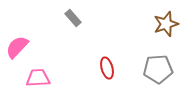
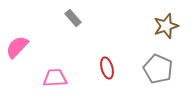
brown star: moved 2 px down
gray pentagon: rotated 28 degrees clockwise
pink trapezoid: moved 17 px right
